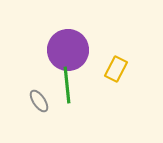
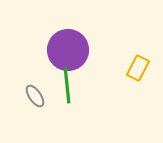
yellow rectangle: moved 22 px right, 1 px up
gray ellipse: moved 4 px left, 5 px up
